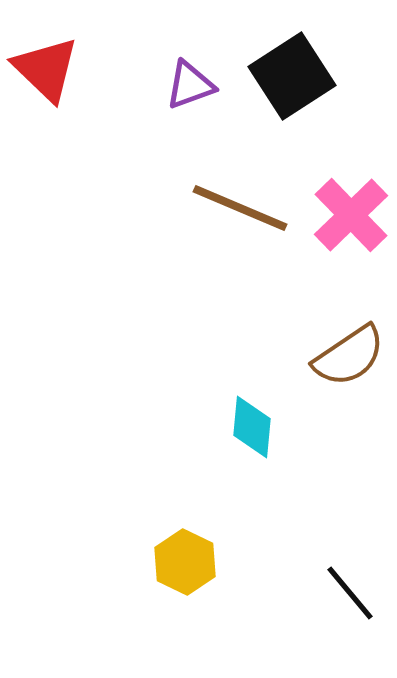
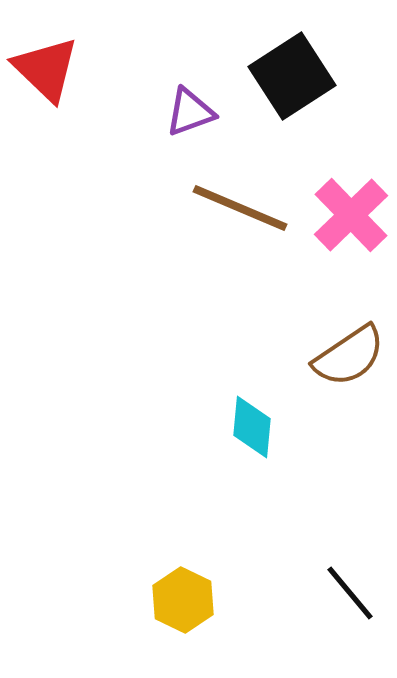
purple triangle: moved 27 px down
yellow hexagon: moved 2 px left, 38 px down
